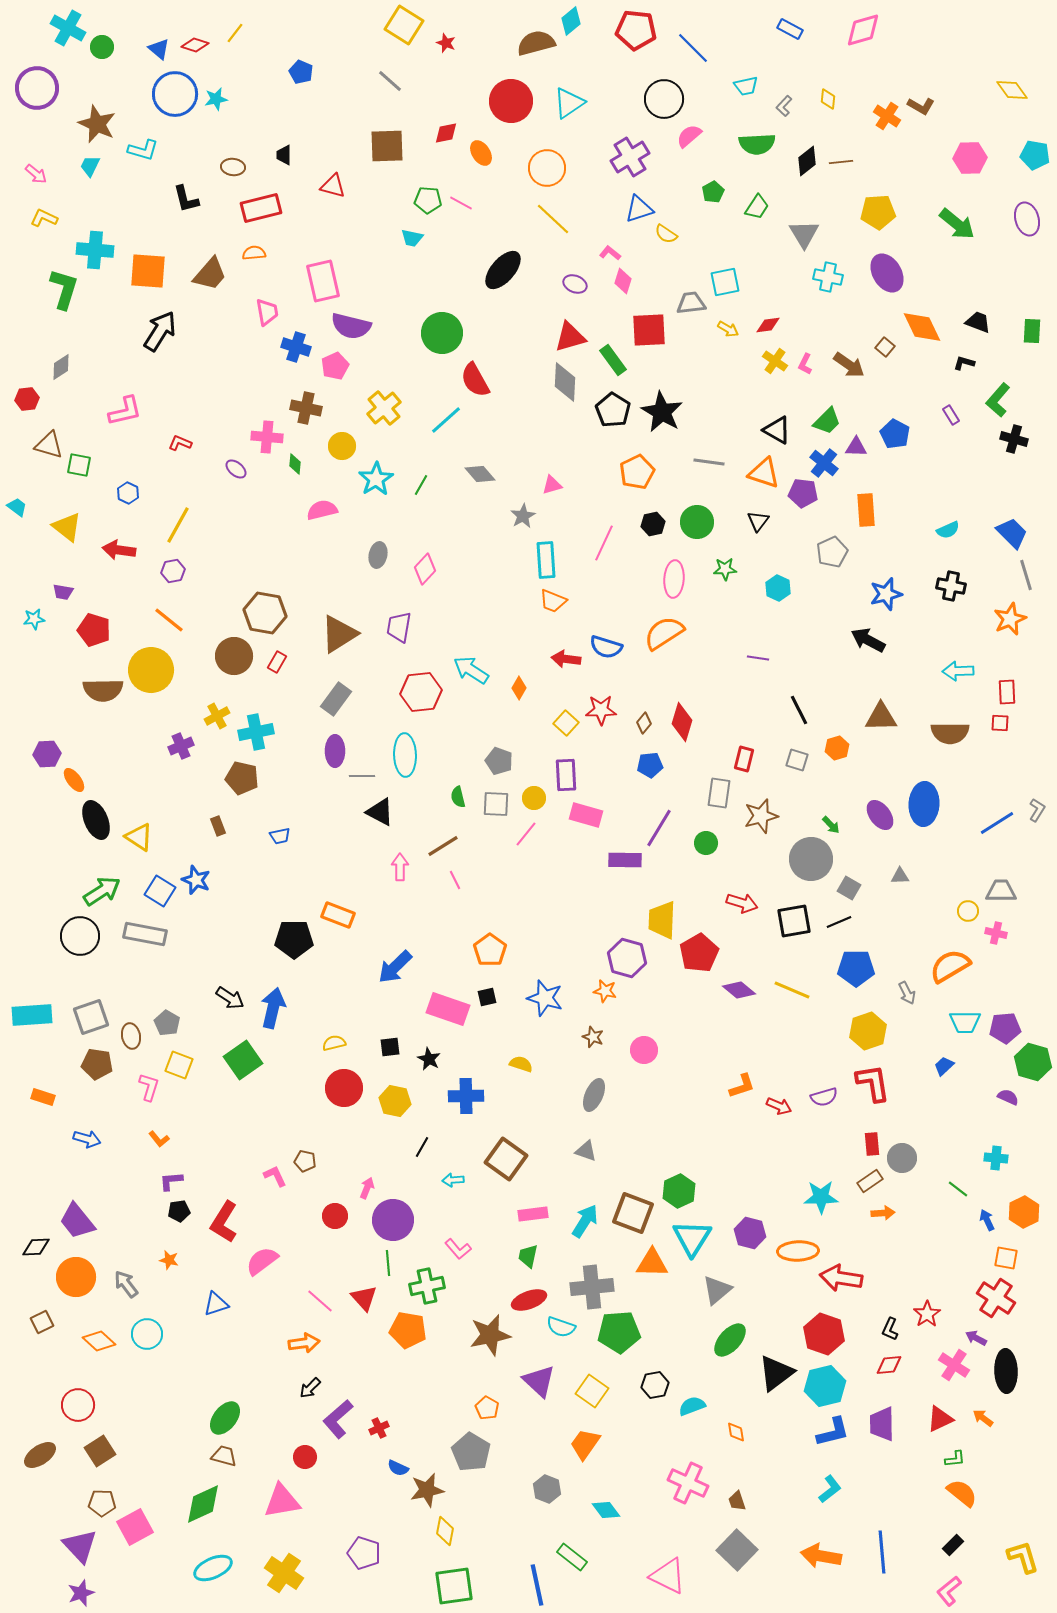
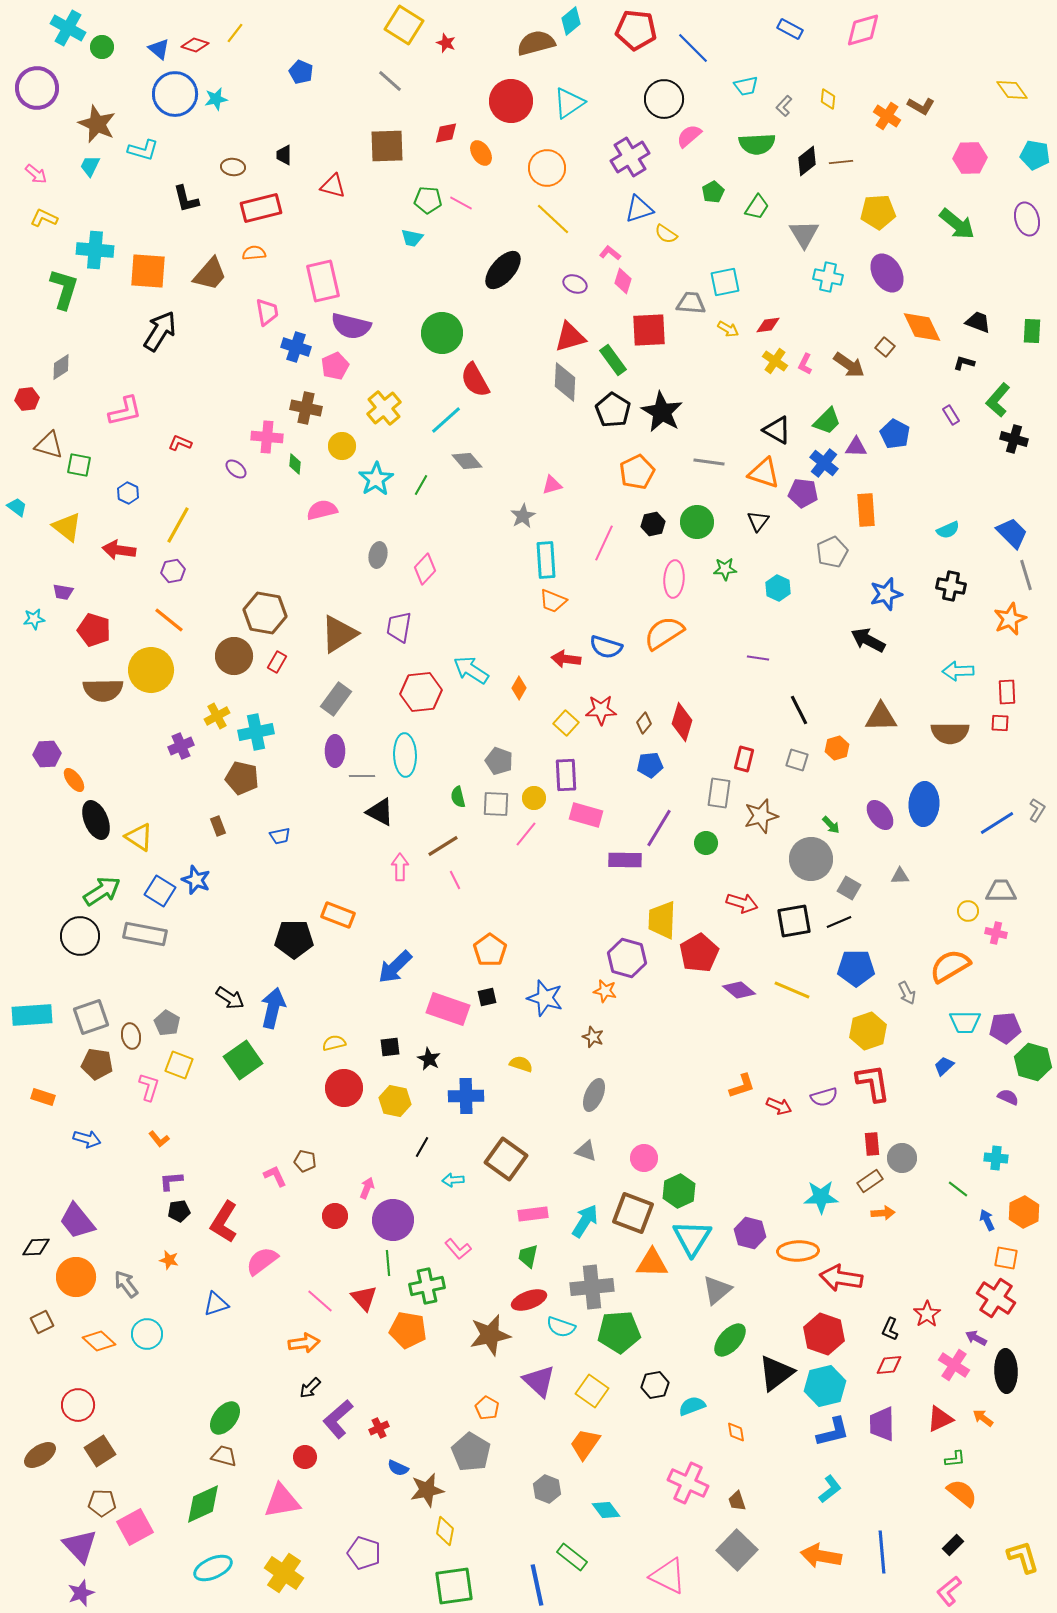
gray trapezoid at (691, 303): rotated 12 degrees clockwise
gray diamond at (480, 474): moved 13 px left, 13 px up
pink circle at (644, 1050): moved 108 px down
